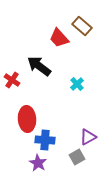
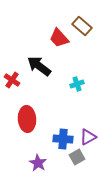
cyan cross: rotated 24 degrees clockwise
blue cross: moved 18 px right, 1 px up
